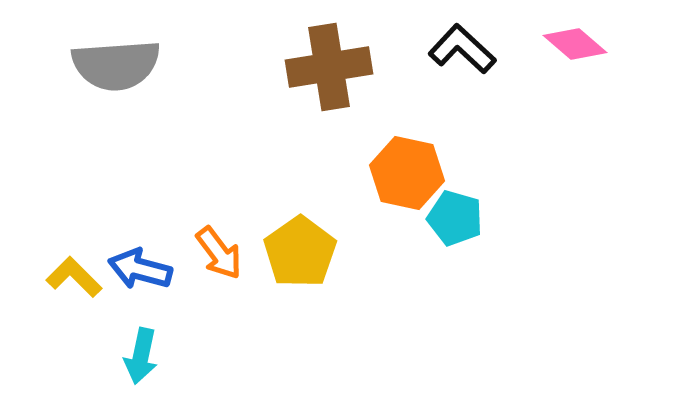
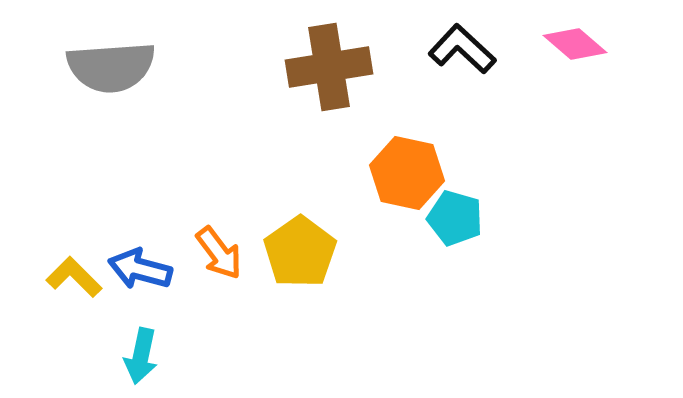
gray semicircle: moved 5 px left, 2 px down
